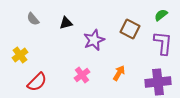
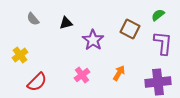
green semicircle: moved 3 px left
purple star: moved 1 px left; rotated 15 degrees counterclockwise
